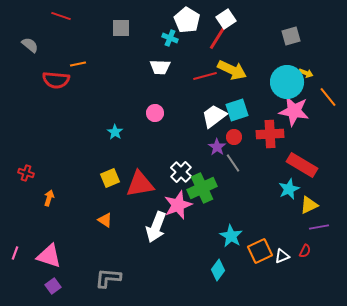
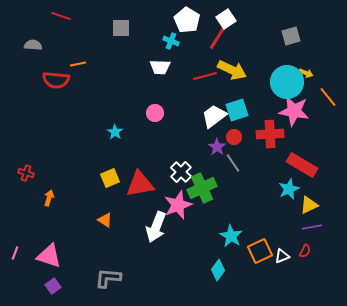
cyan cross at (170, 38): moved 1 px right, 3 px down
gray semicircle at (30, 45): moved 3 px right; rotated 36 degrees counterclockwise
purple line at (319, 227): moved 7 px left
